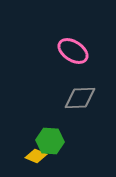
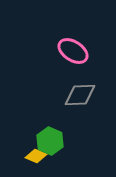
gray diamond: moved 3 px up
green hexagon: rotated 20 degrees clockwise
